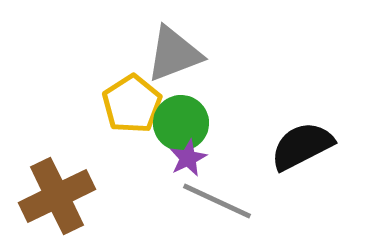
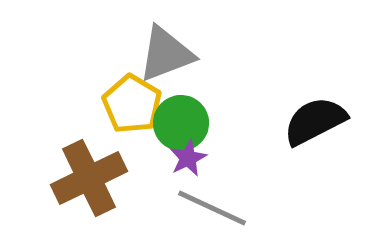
gray triangle: moved 8 px left
yellow pentagon: rotated 8 degrees counterclockwise
black semicircle: moved 13 px right, 25 px up
brown cross: moved 32 px right, 18 px up
gray line: moved 5 px left, 7 px down
